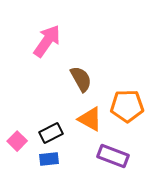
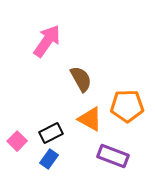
blue rectangle: rotated 48 degrees counterclockwise
